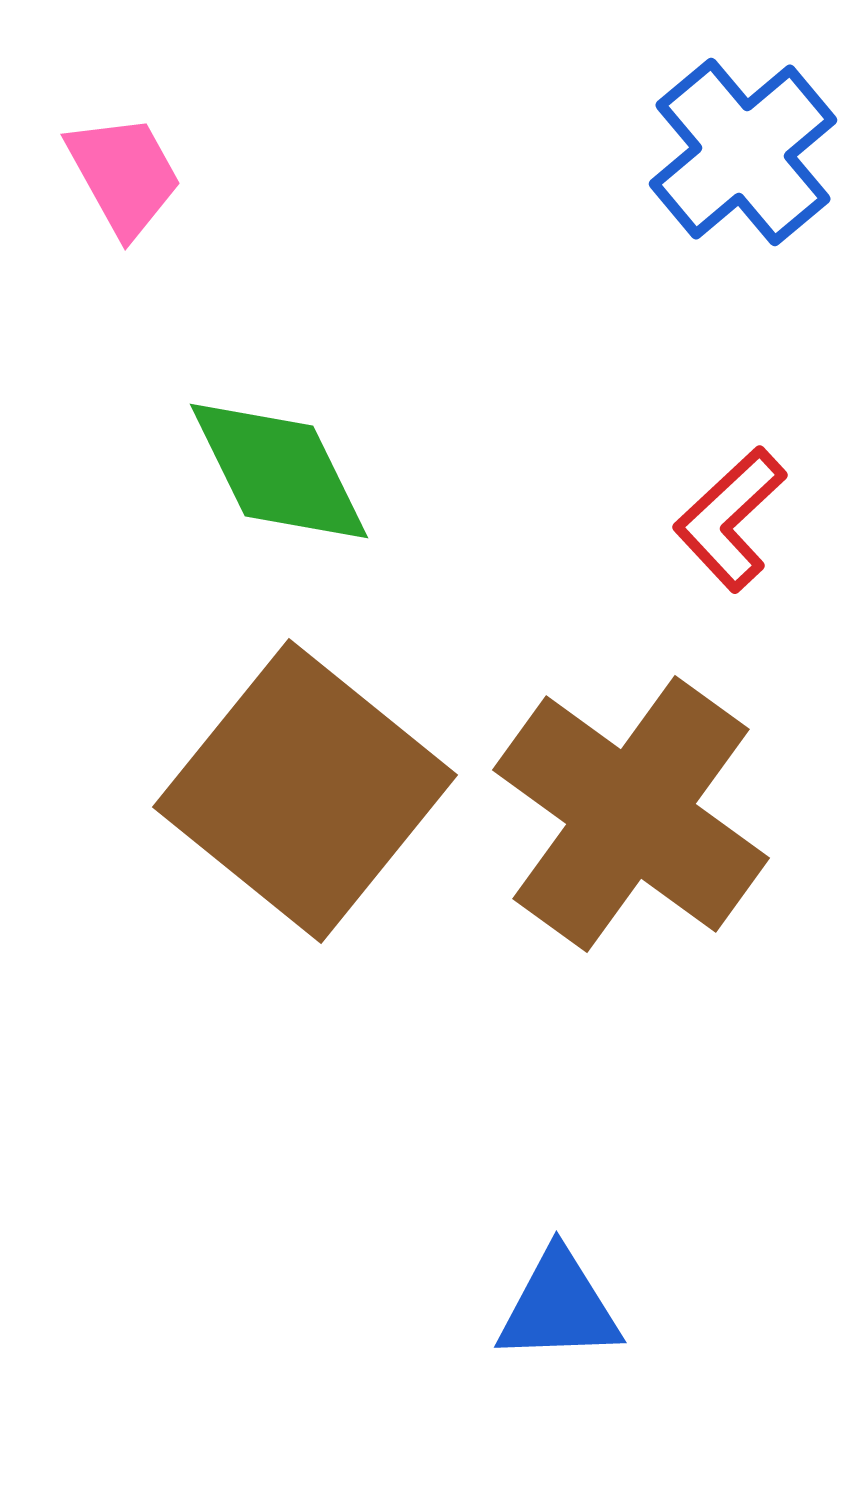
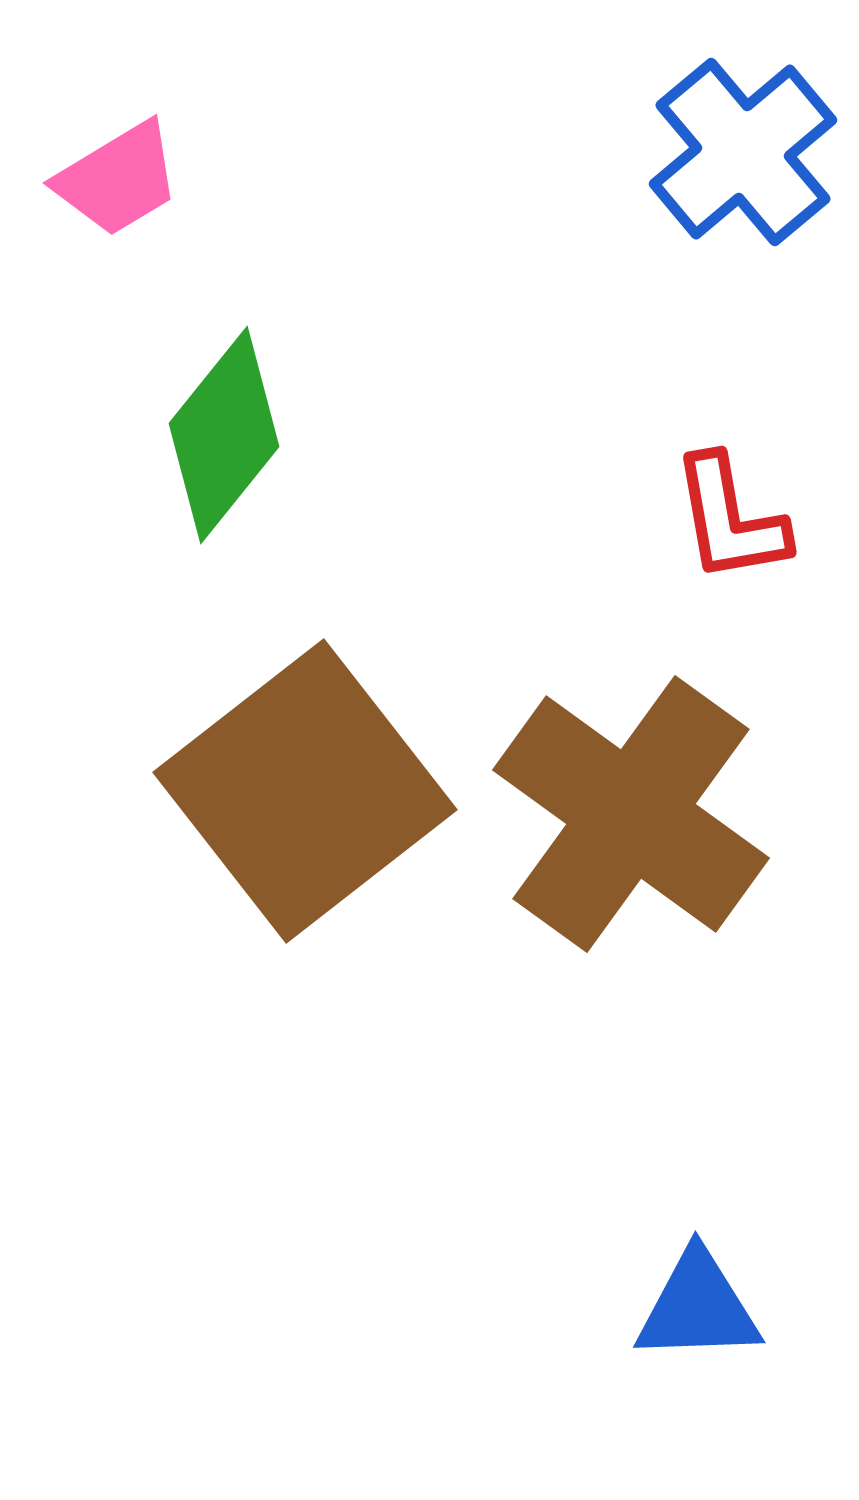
pink trapezoid: moved 6 px left, 4 px down; rotated 88 degrees clockwise
green diamond: moved 55 px left, 36 px up; rotated 65 degrees clockwise
red L-shape: rotated 57 degrees counterclockwise
brown square: rotated 13 degrees clockwise
blue triangle: moved 139 px right
